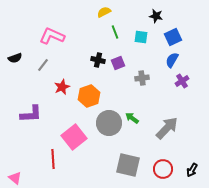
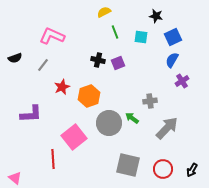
gray cross: moved 8 px right, 23 px down
